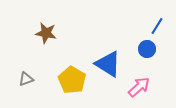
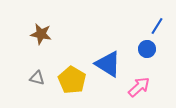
brown star: moved 5 px left, 1 px down
gray triangle: moved 11 px right, 1 px up; rotated 35 degrees clockwise
